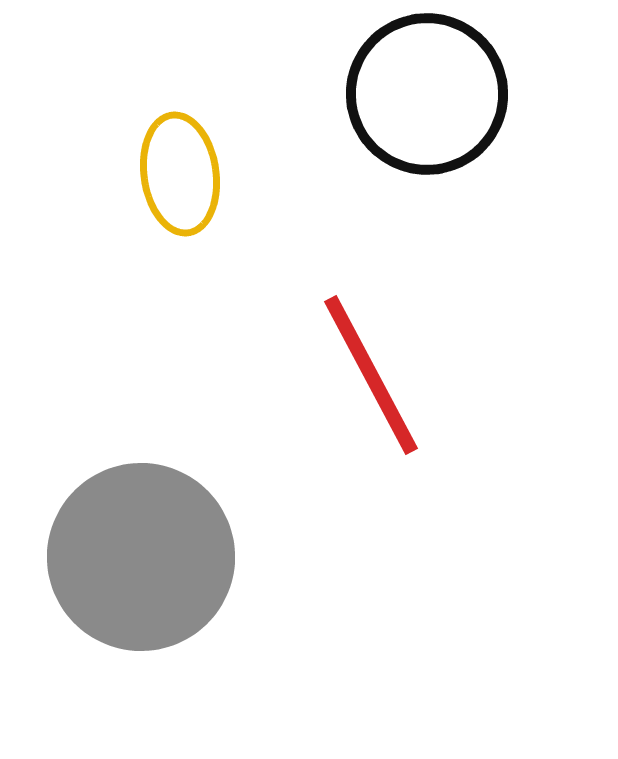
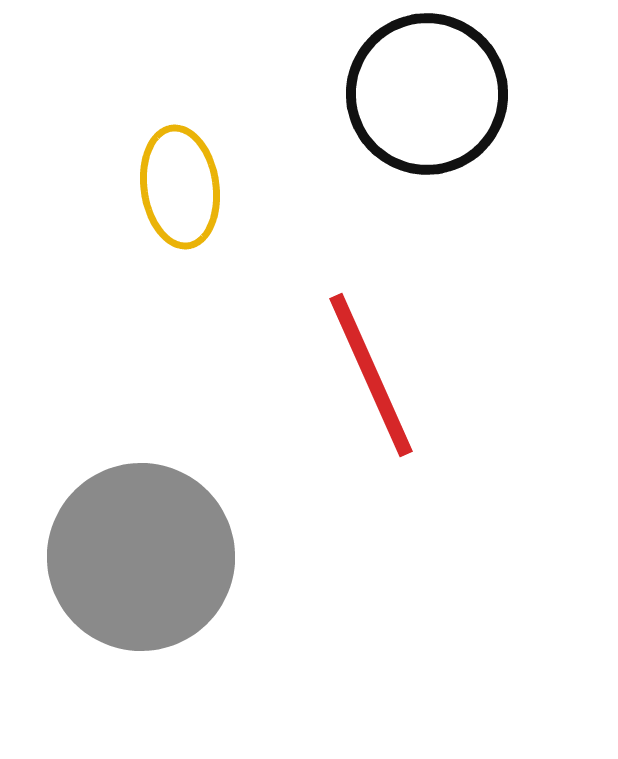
yellow ellipse: moved 13 px down
red line: rotated 4 degrees clockwise
